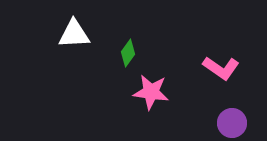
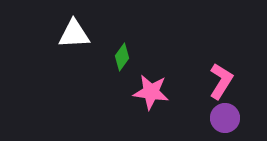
green diamond: moved 6 px left, 4 px down
pink L-shape: moved 13 px down; rotated 93 degrees counterclockwise
purple circle: moved 7 px left, 5 px up
